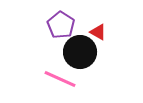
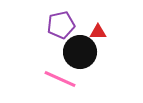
purple pentagon: rotated 28 degrees clockwise
red triangle: rotated 30 degrees counterclockwise
